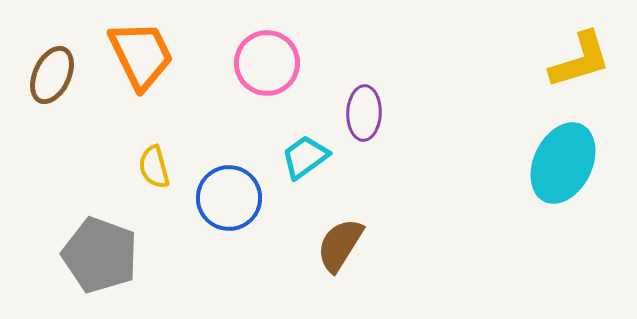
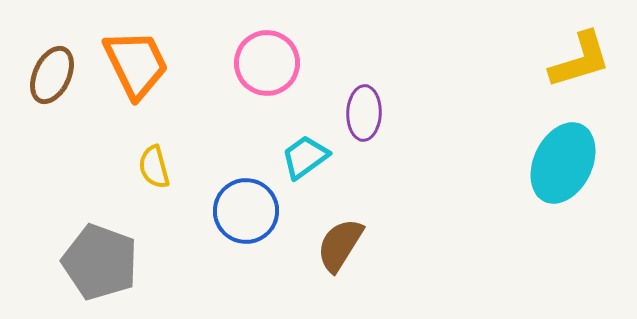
orange trapezoid: moved 5 px left, 9 px down
blue circle: moved 17 px right, 13 px down
gray pentagon: moved 7 px down
